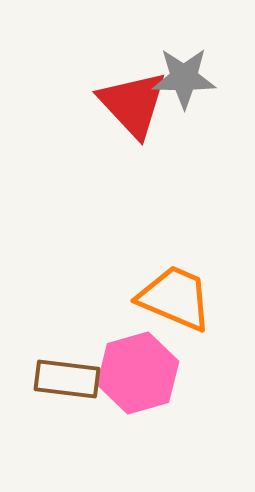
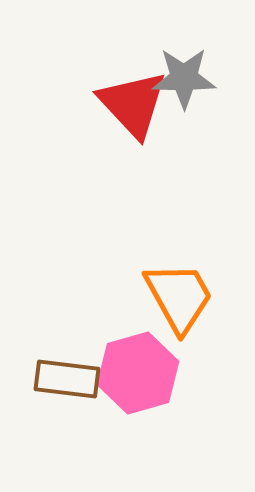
orange trapezoid: moved 4 px right, 1 px up; rotated 38 degrees clockwise
